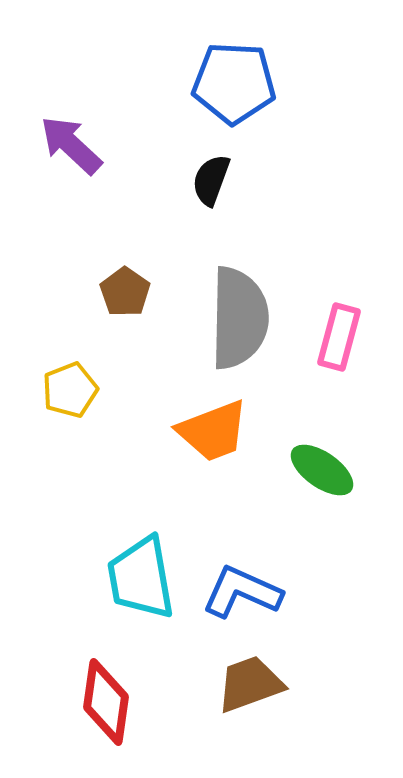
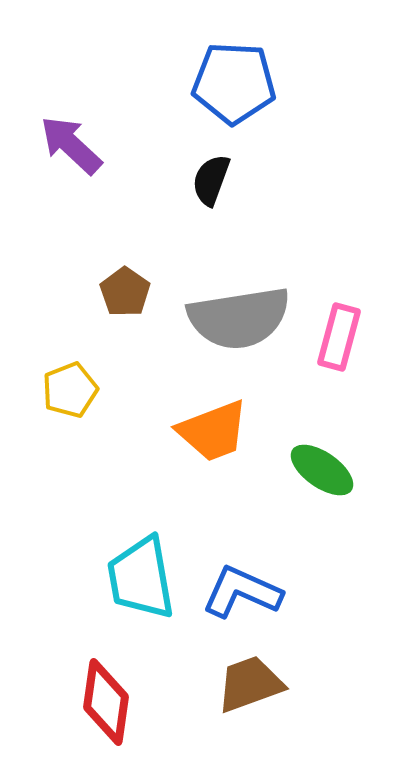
gray semicircle: rotated 80 degrees clockwise
